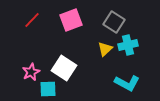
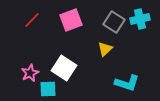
cyan cross: moved 12 px right, 26 px up
pink star: moved 1 px left, 1 px down
cyan L-shape: rotated 10 degrees counterclockwise
